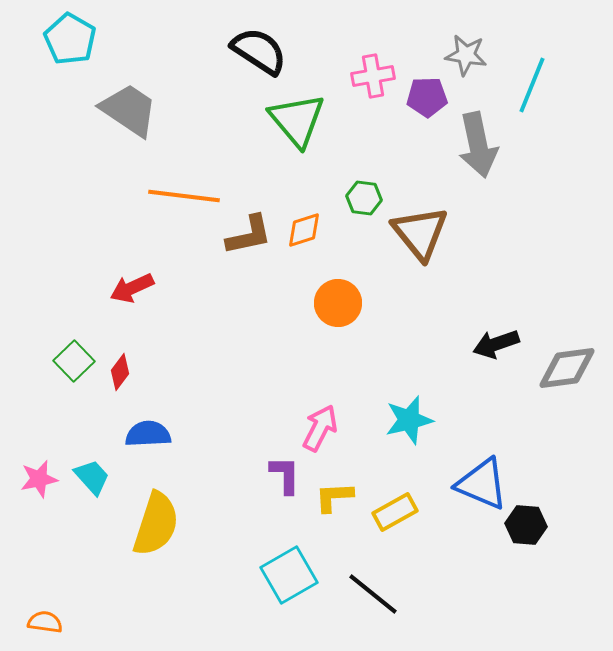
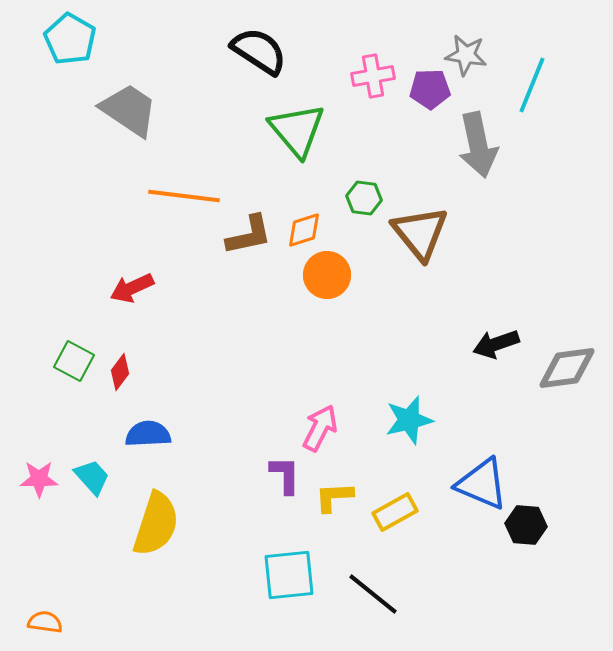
purple pentagon: moved 3 px right, 8 px up
green triangle: moved 10 px down
orange circle: moved 11 px left, 28 px up
green square: rotated 18 degrees counterclockwise
pink star: rotated 12 degrees clockwise
cyan square: rotated 24 degrees clockwise
